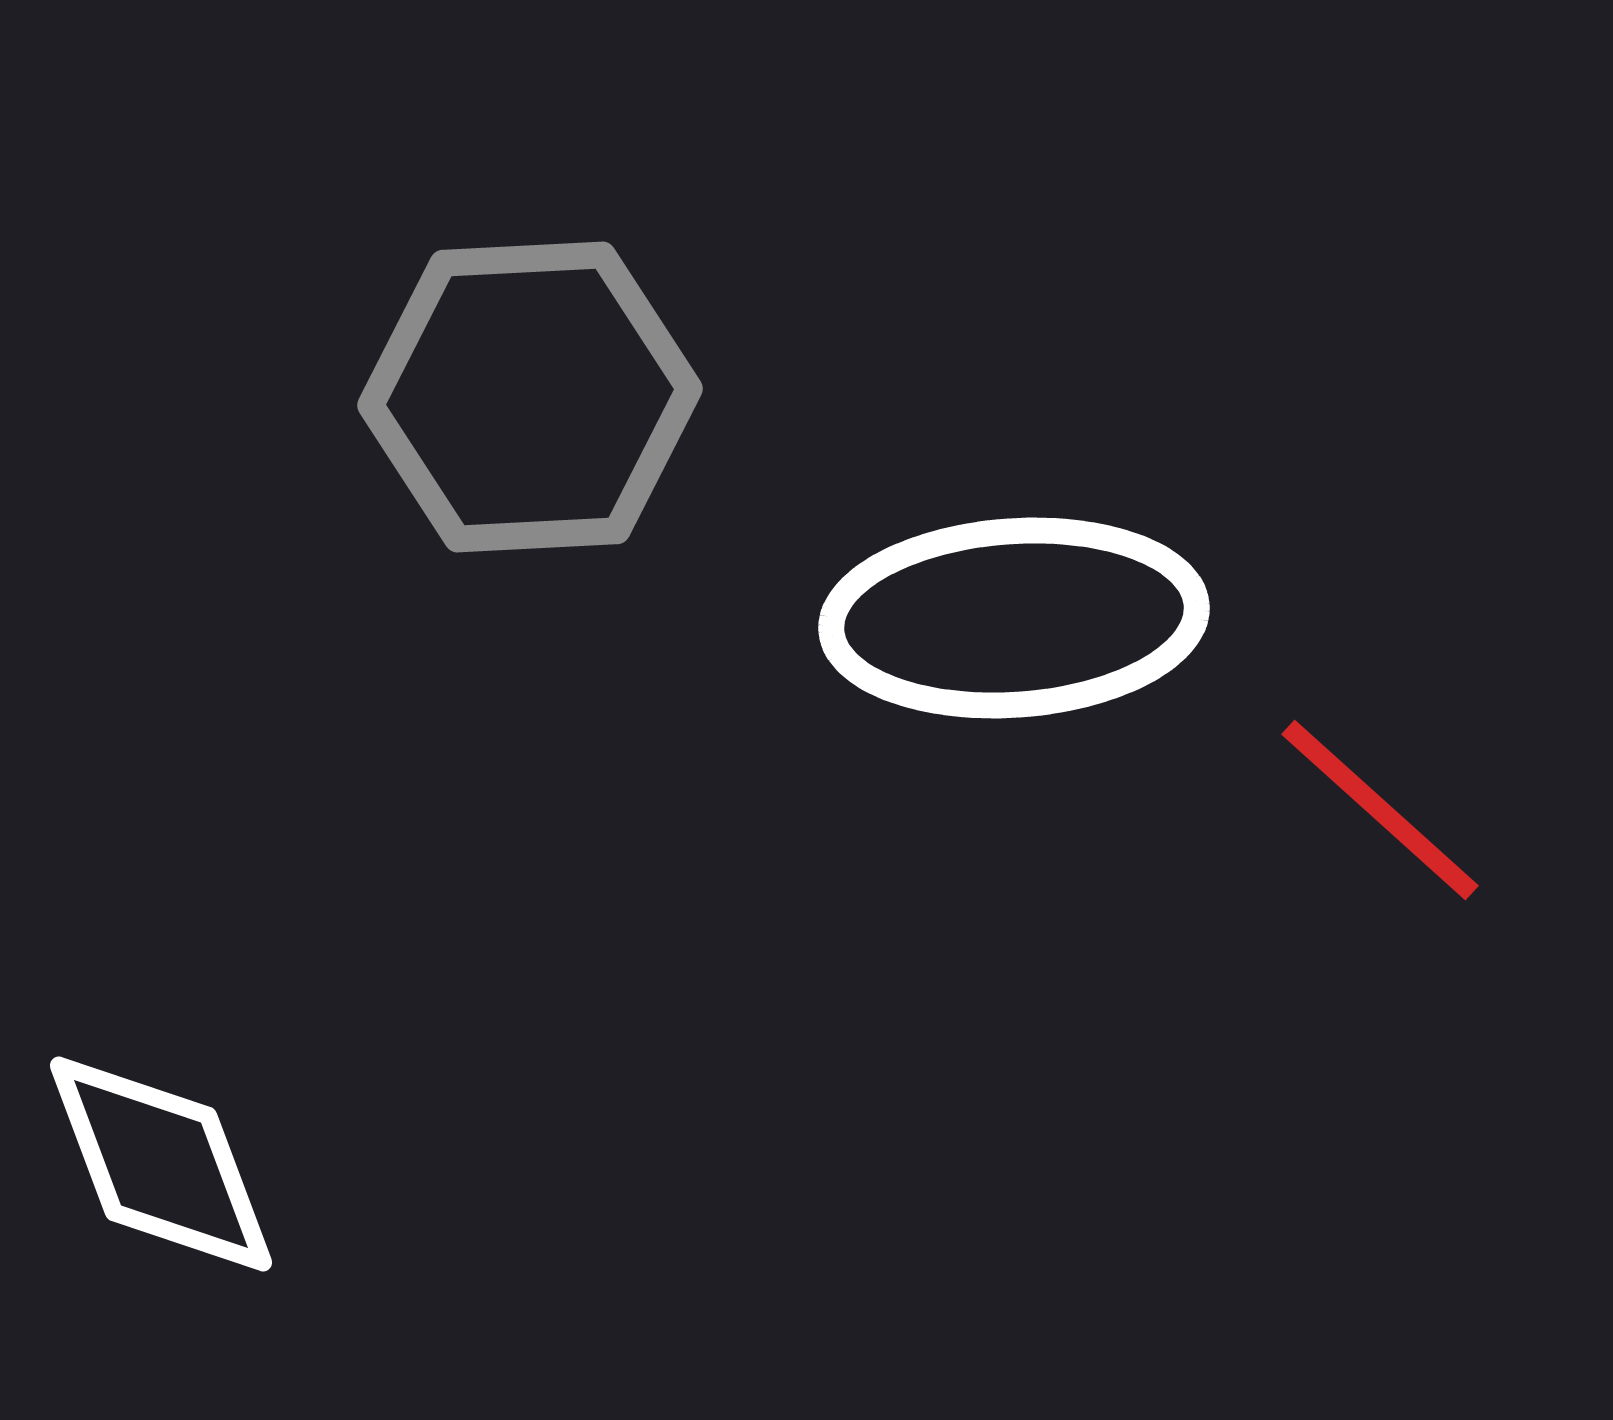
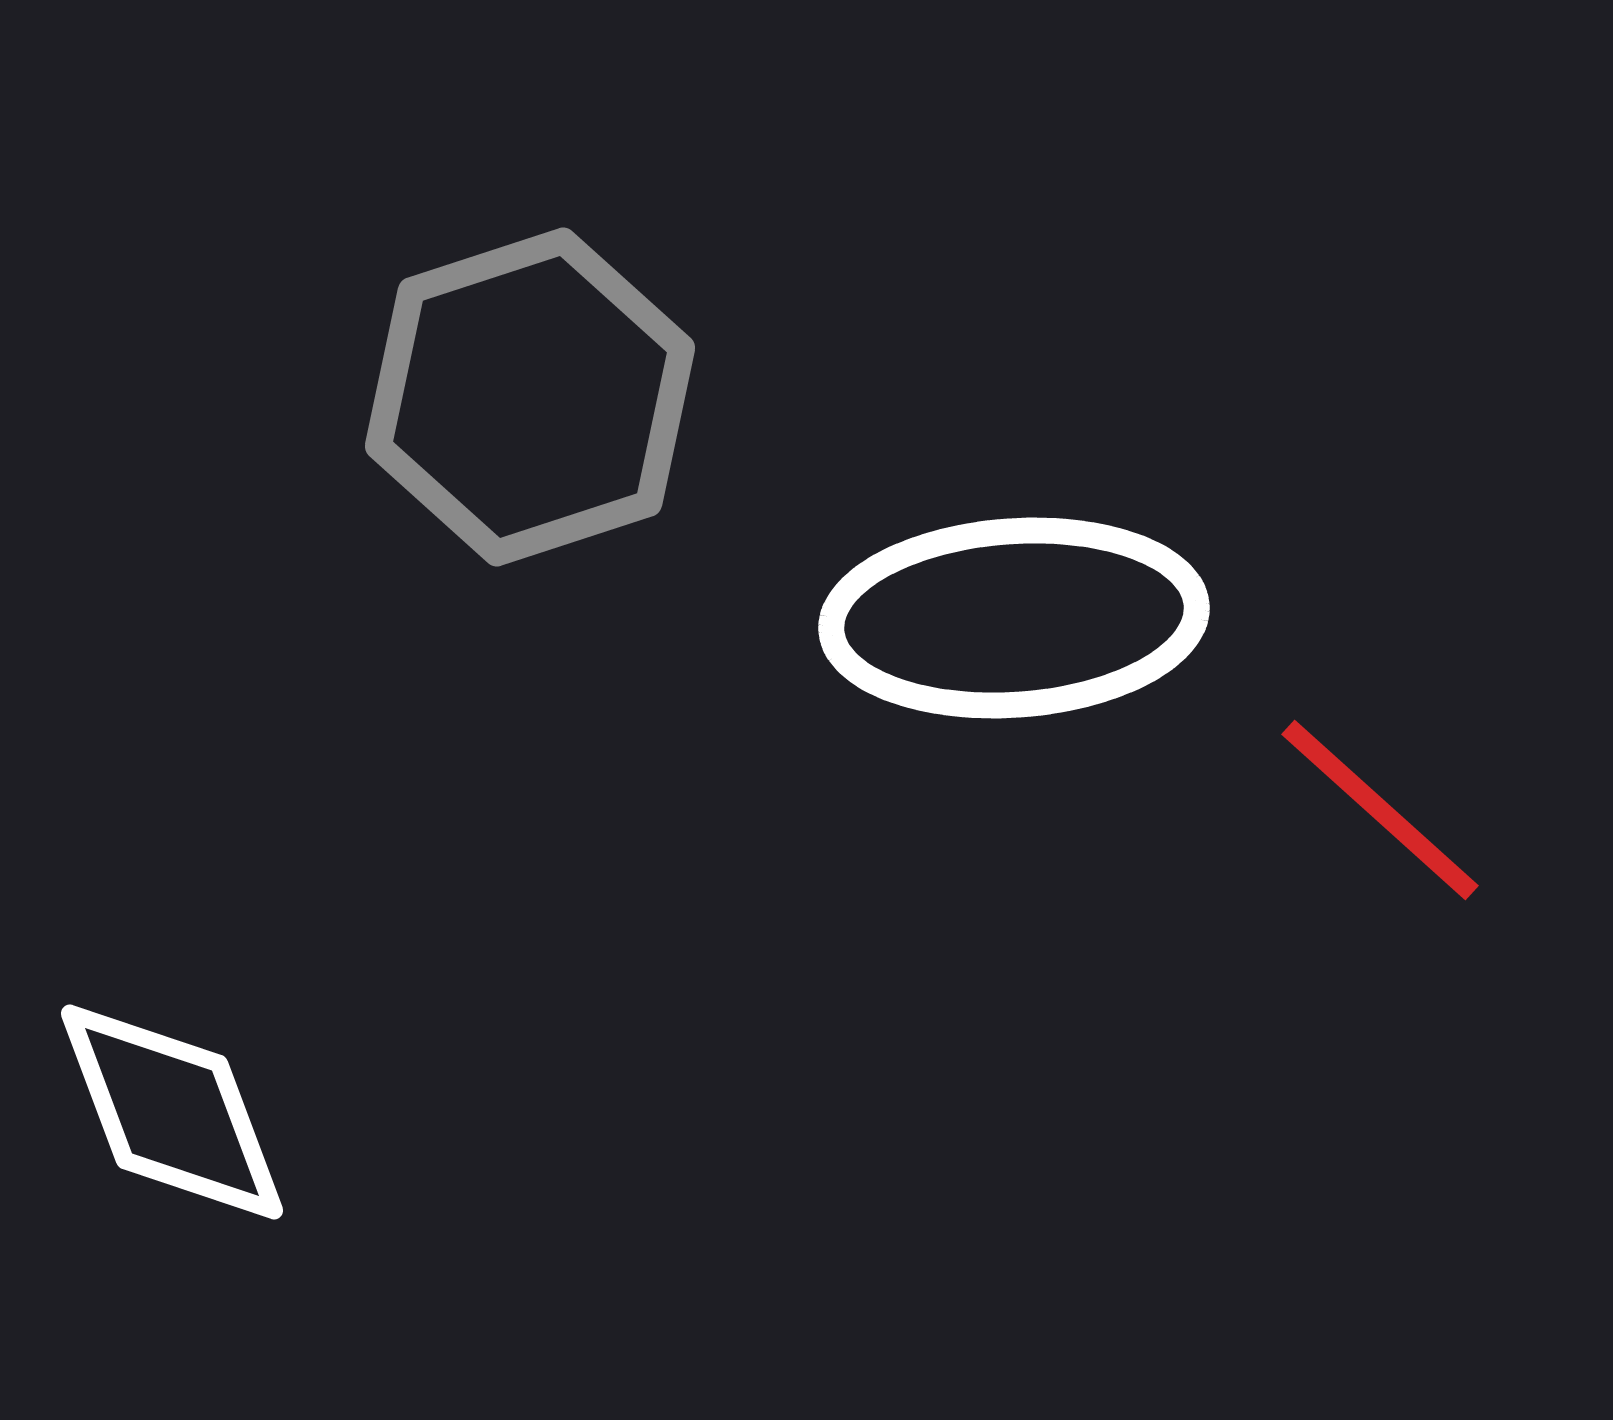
gray hexagon: rotated 15 degrees counterclockwise
white diamond: moved 11 px right, 52 px up
